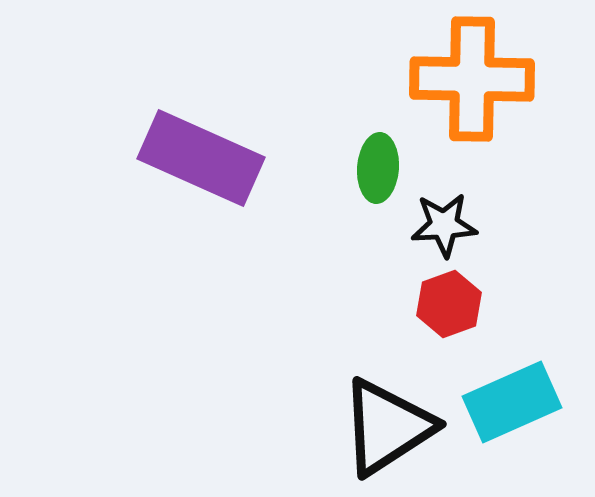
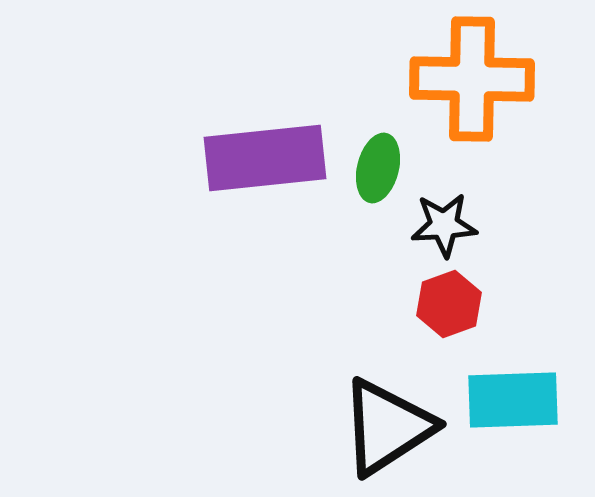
purple rectangle: moved 64 px right; rotated 30 degrees counterclockwise
green ellipse: rotated 10 degrees clockwise
cyan rectangle: moved 1 px right, 2 px up; rotated 22 degrees clockwise
